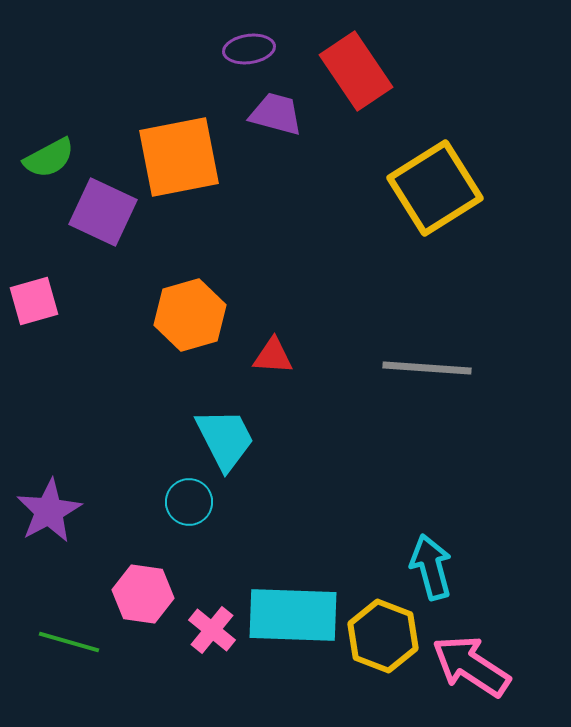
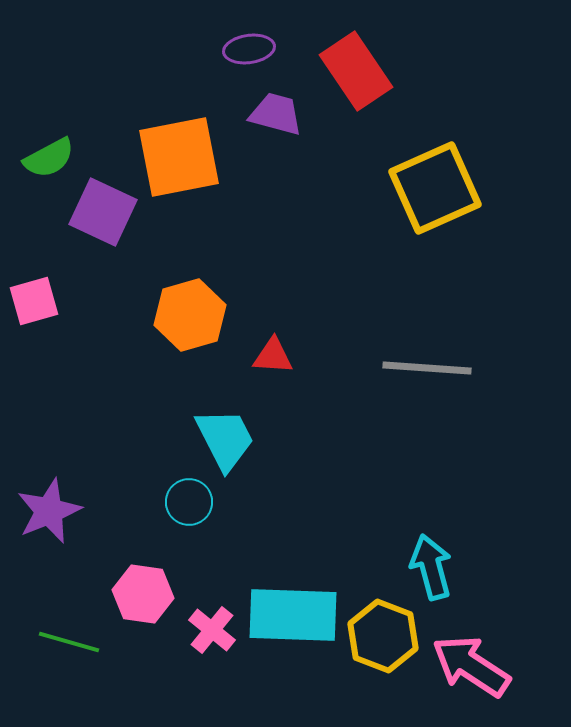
yellow square: rotated 8 degrees clockwise
purple star: rotated 6 degrees clockwise
